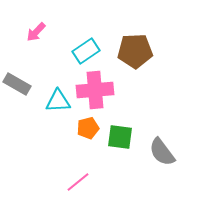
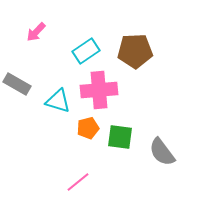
pink cross: moved 4 px right
cyan triangle: rotated 20 degrees clockwise
